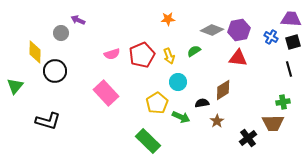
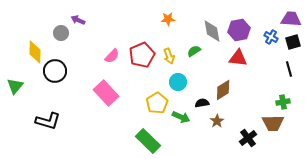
gray diamond: moved 1 px down; rotated 60 degrees clockwise
pink semicircle: moved 2 px down; rotated 28 degrees counterclockwise
